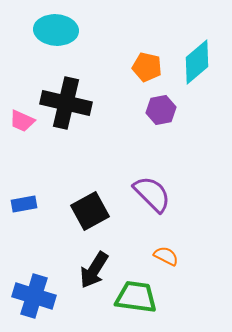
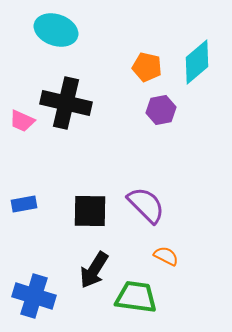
cyan ellipse: rotated 15 degrees clockwise
purple semicircle: moved 6 px left, 11 px down
black square: rotated 30 degrees clockwise
